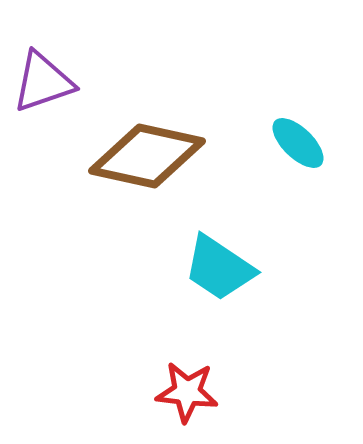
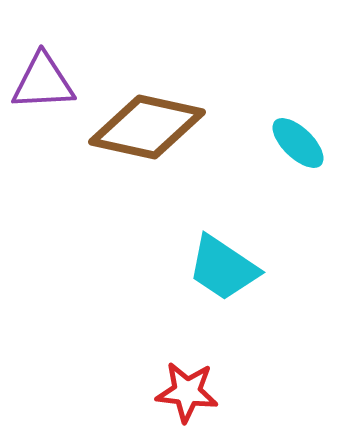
purple triangle: rotated 16 degrees clockwise
brown diamond: moved 29 px up
cyan trapezoid: moved 4 px right
